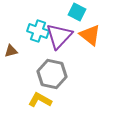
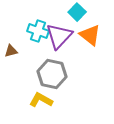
cyan square: rotated 18 degrees clockwise
yellow L-shape: moved 1 px right
